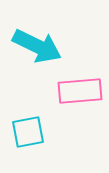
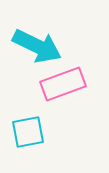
pink rectangle: moved 17 px left, 7 px up; rotated 15 degrees counterclockwise
